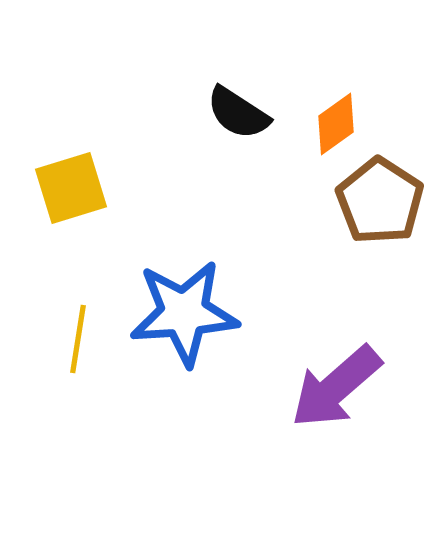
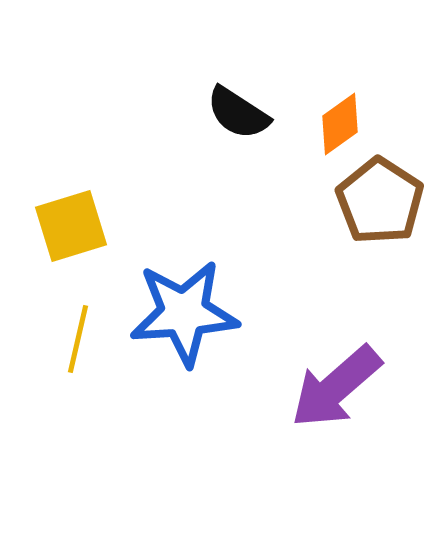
orange diamond: moved 4 px right
yellow square: moved 38 px down
yellow line: rotated 4 degrees clockwise
